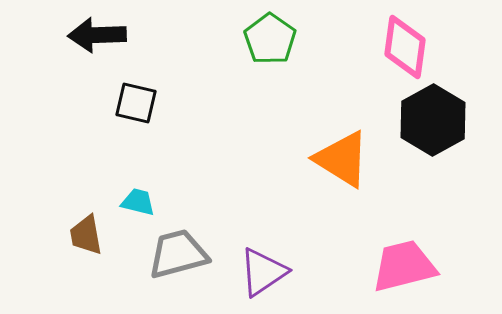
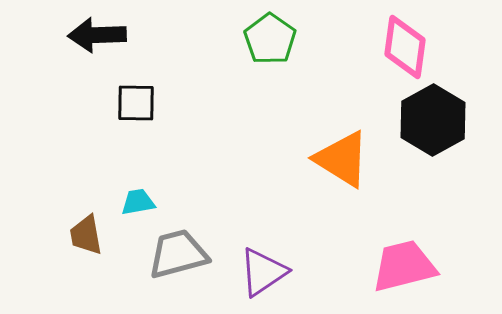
black square: rotated 12 degrees counterclockwise
cyan trapezoid: rotated 24 degrees counterclockwise
